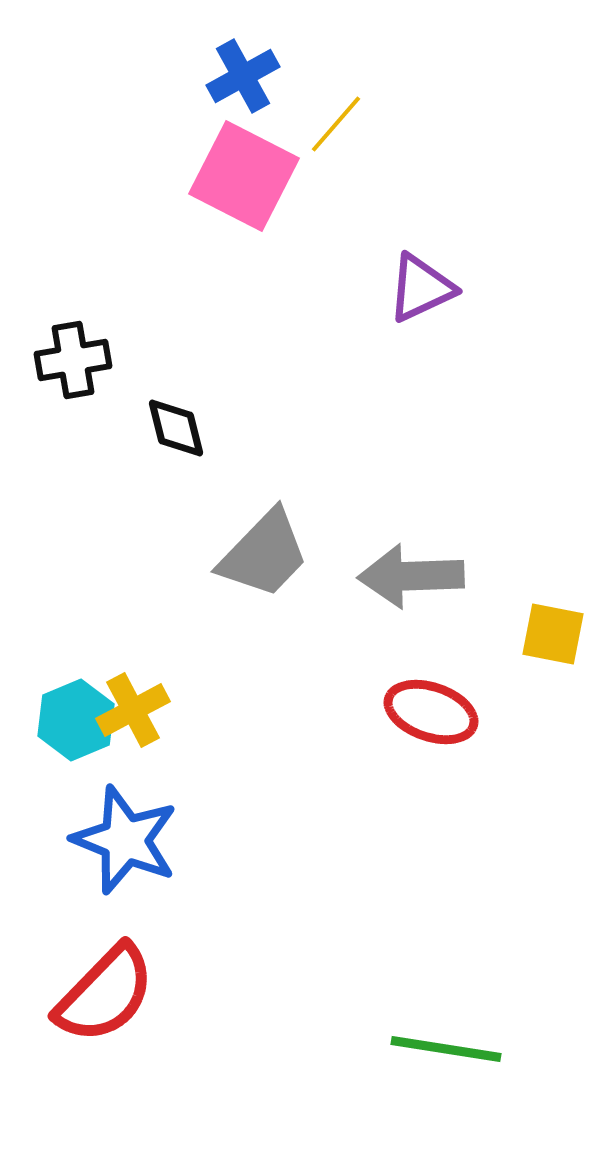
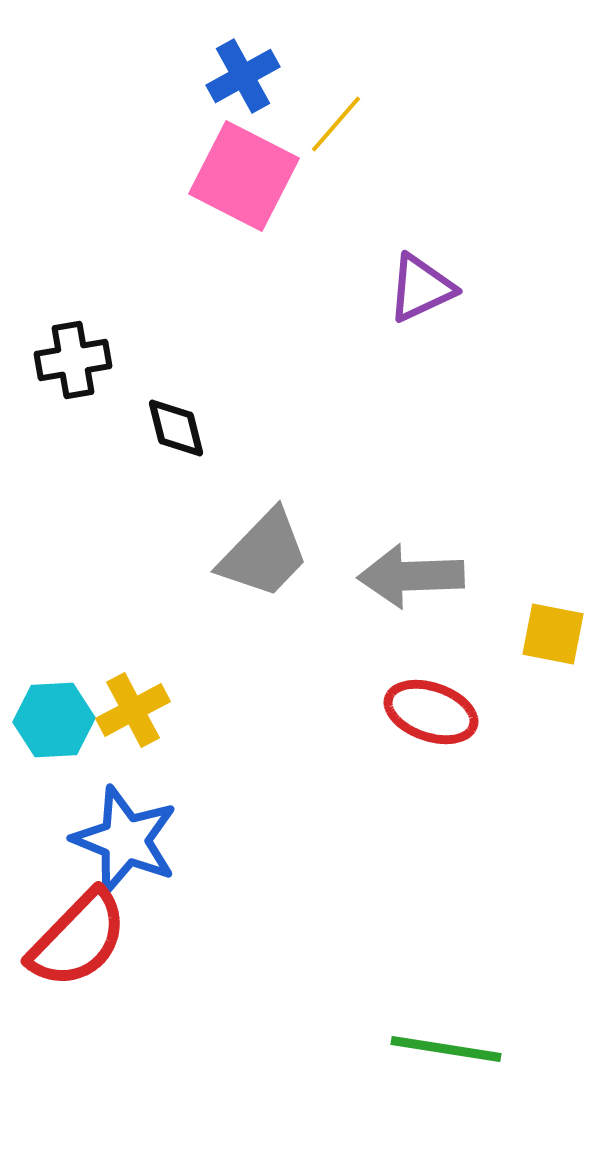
cyan hexagon: moved 22 px left; rotated 20 degrees clockwise
red semicircle: moved 27 px left, 55 px up
